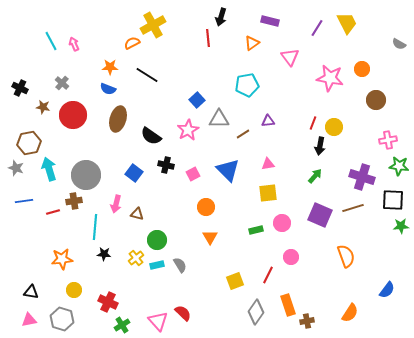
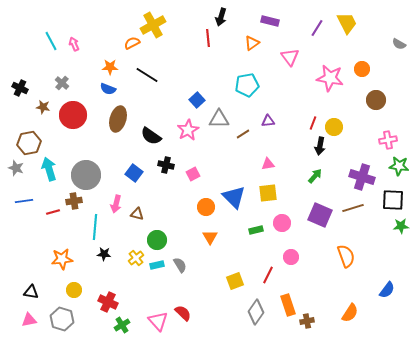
blue triangle at (228, 170): moved 6 px right, 27 px down
